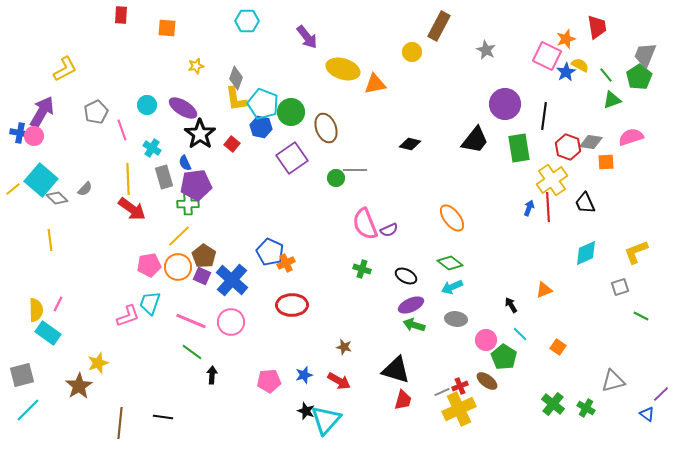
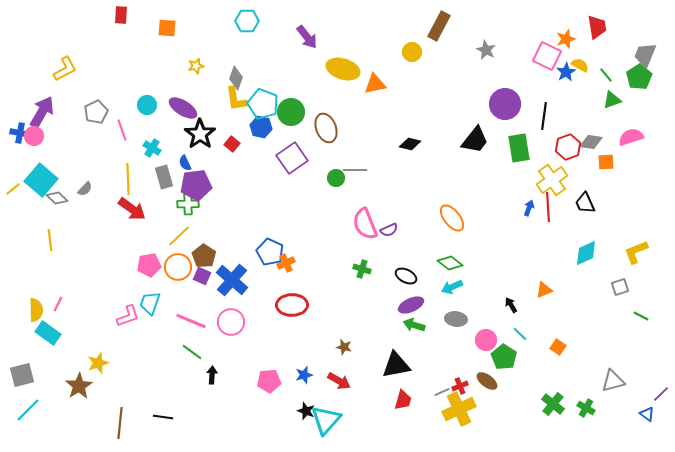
red hexagon at (568, 147): rotated 20 degrees clockwise
black triangle at (396, 370): moved 5 px up; rotated 28 degrees counterclockwise
